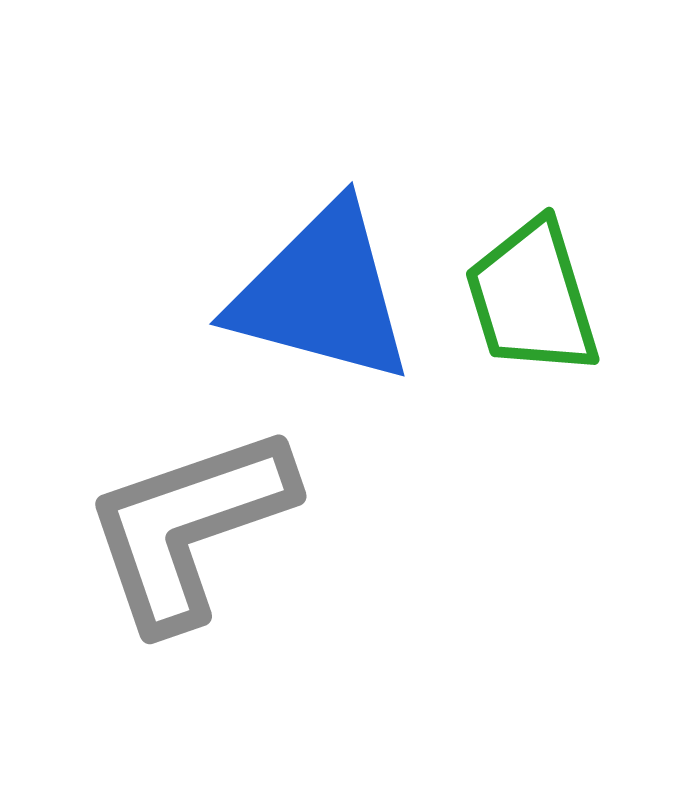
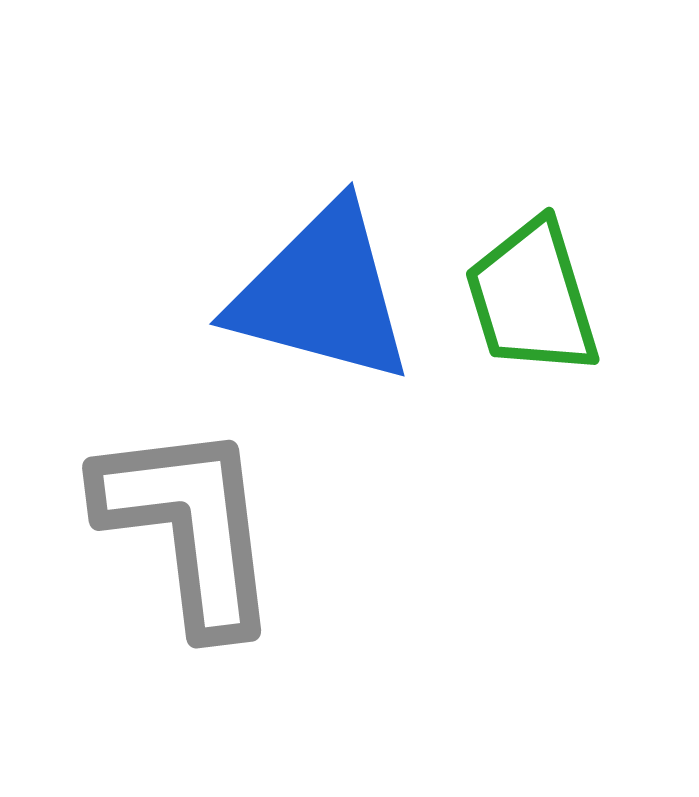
gray L-shape: rotated 102 degrees clockwise
